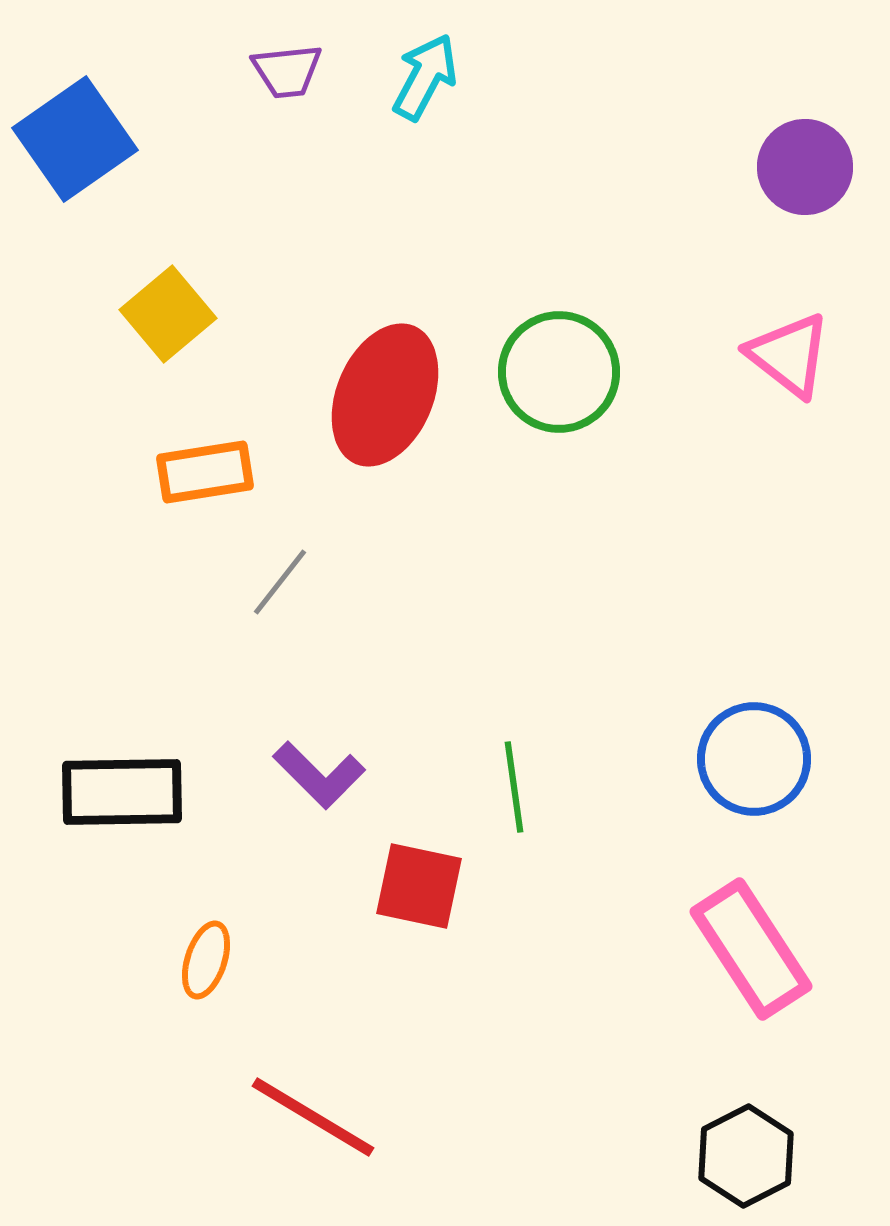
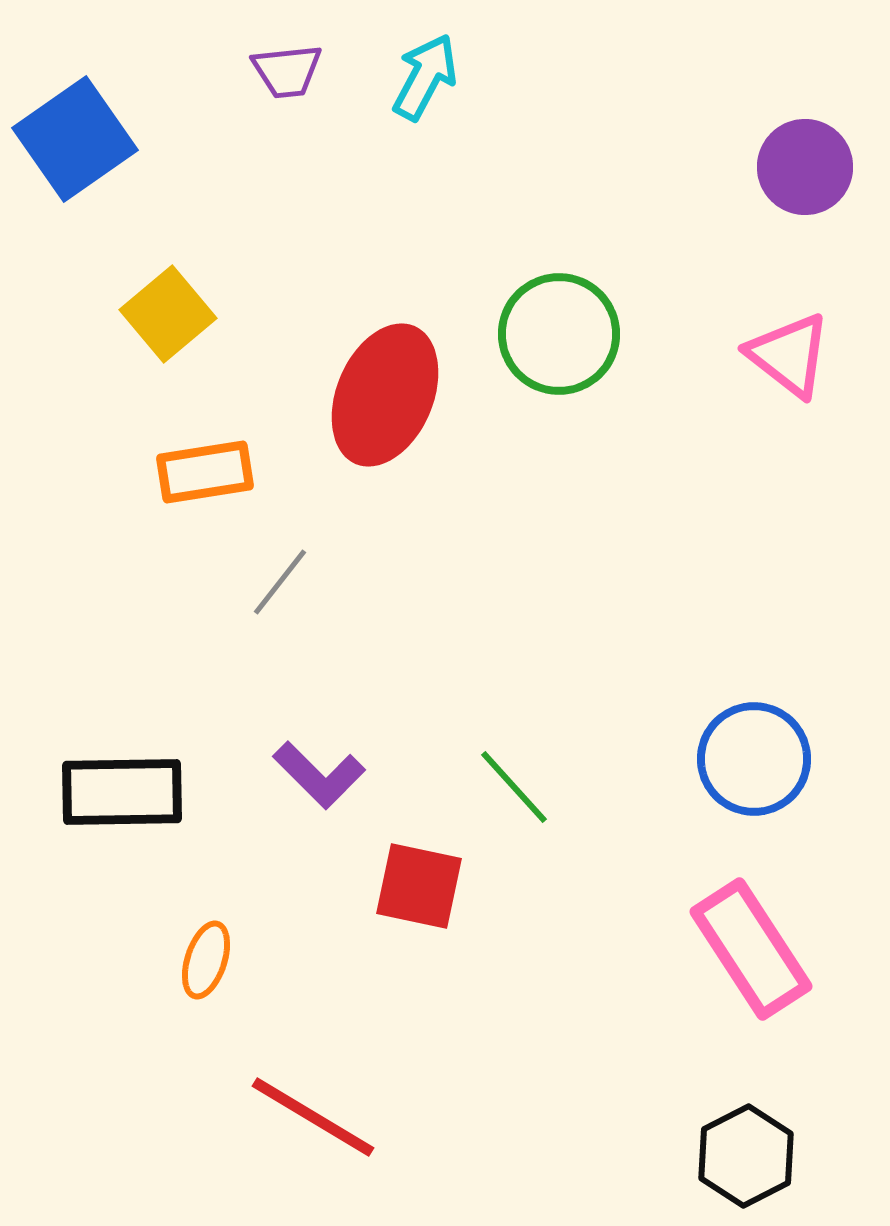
green circle: moved 38 px up
green line: rotated 34 degrees counterclockwise
